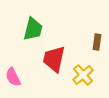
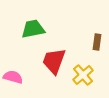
green trapezoid: rotated 115 degrees counterclockwise
red trapezoid: moved 2 px down; rotated 8 degrees clockwise
pink semicircle: rotated 132 degrees clockwise
